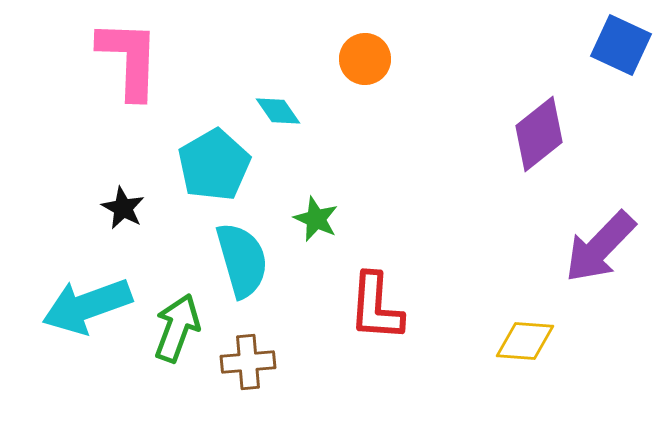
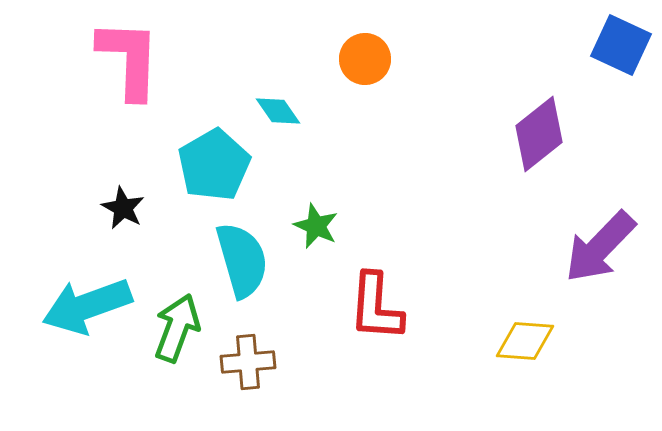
green star: moved 7 px down
